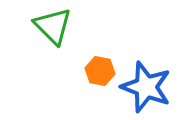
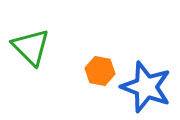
green triangle: moved 22 px left, 21 px down
